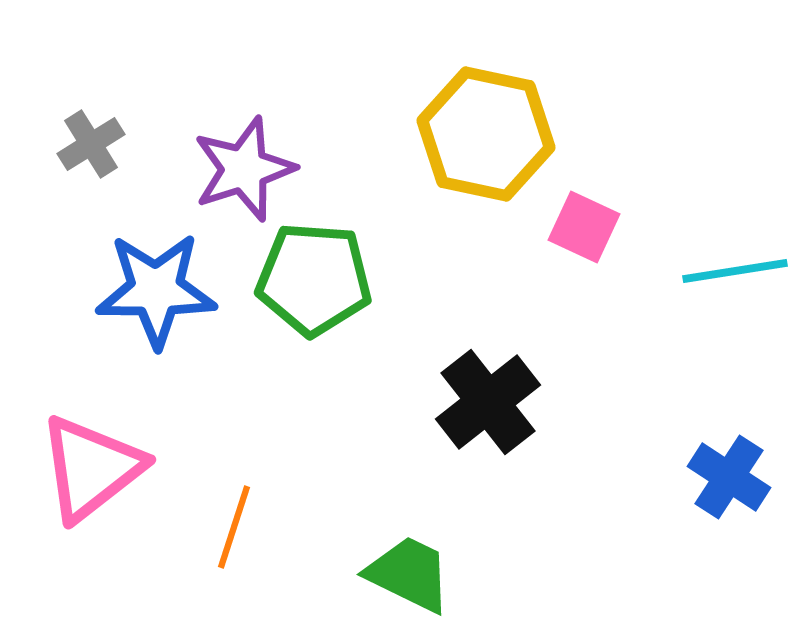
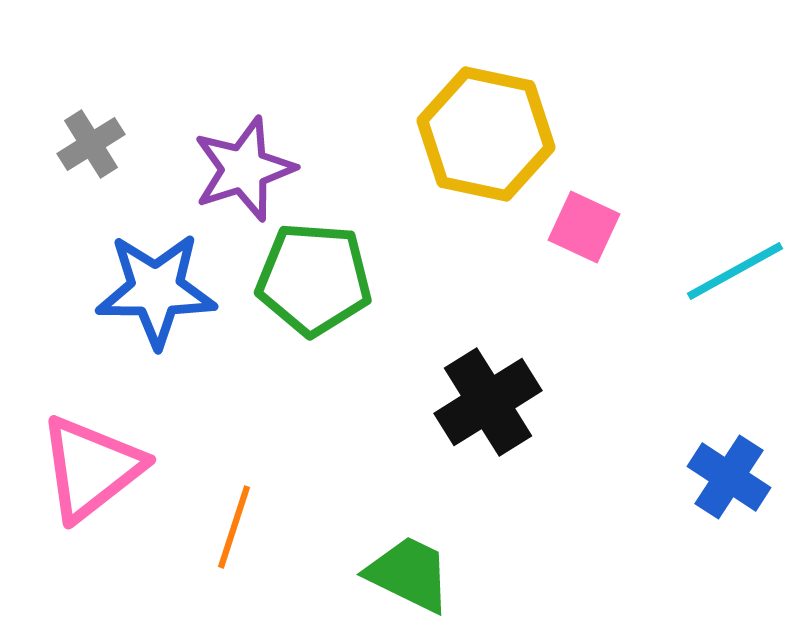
cyan line: rotated 20 degrees counterclockwise
black cross: rotated 6 degrees clockwise
